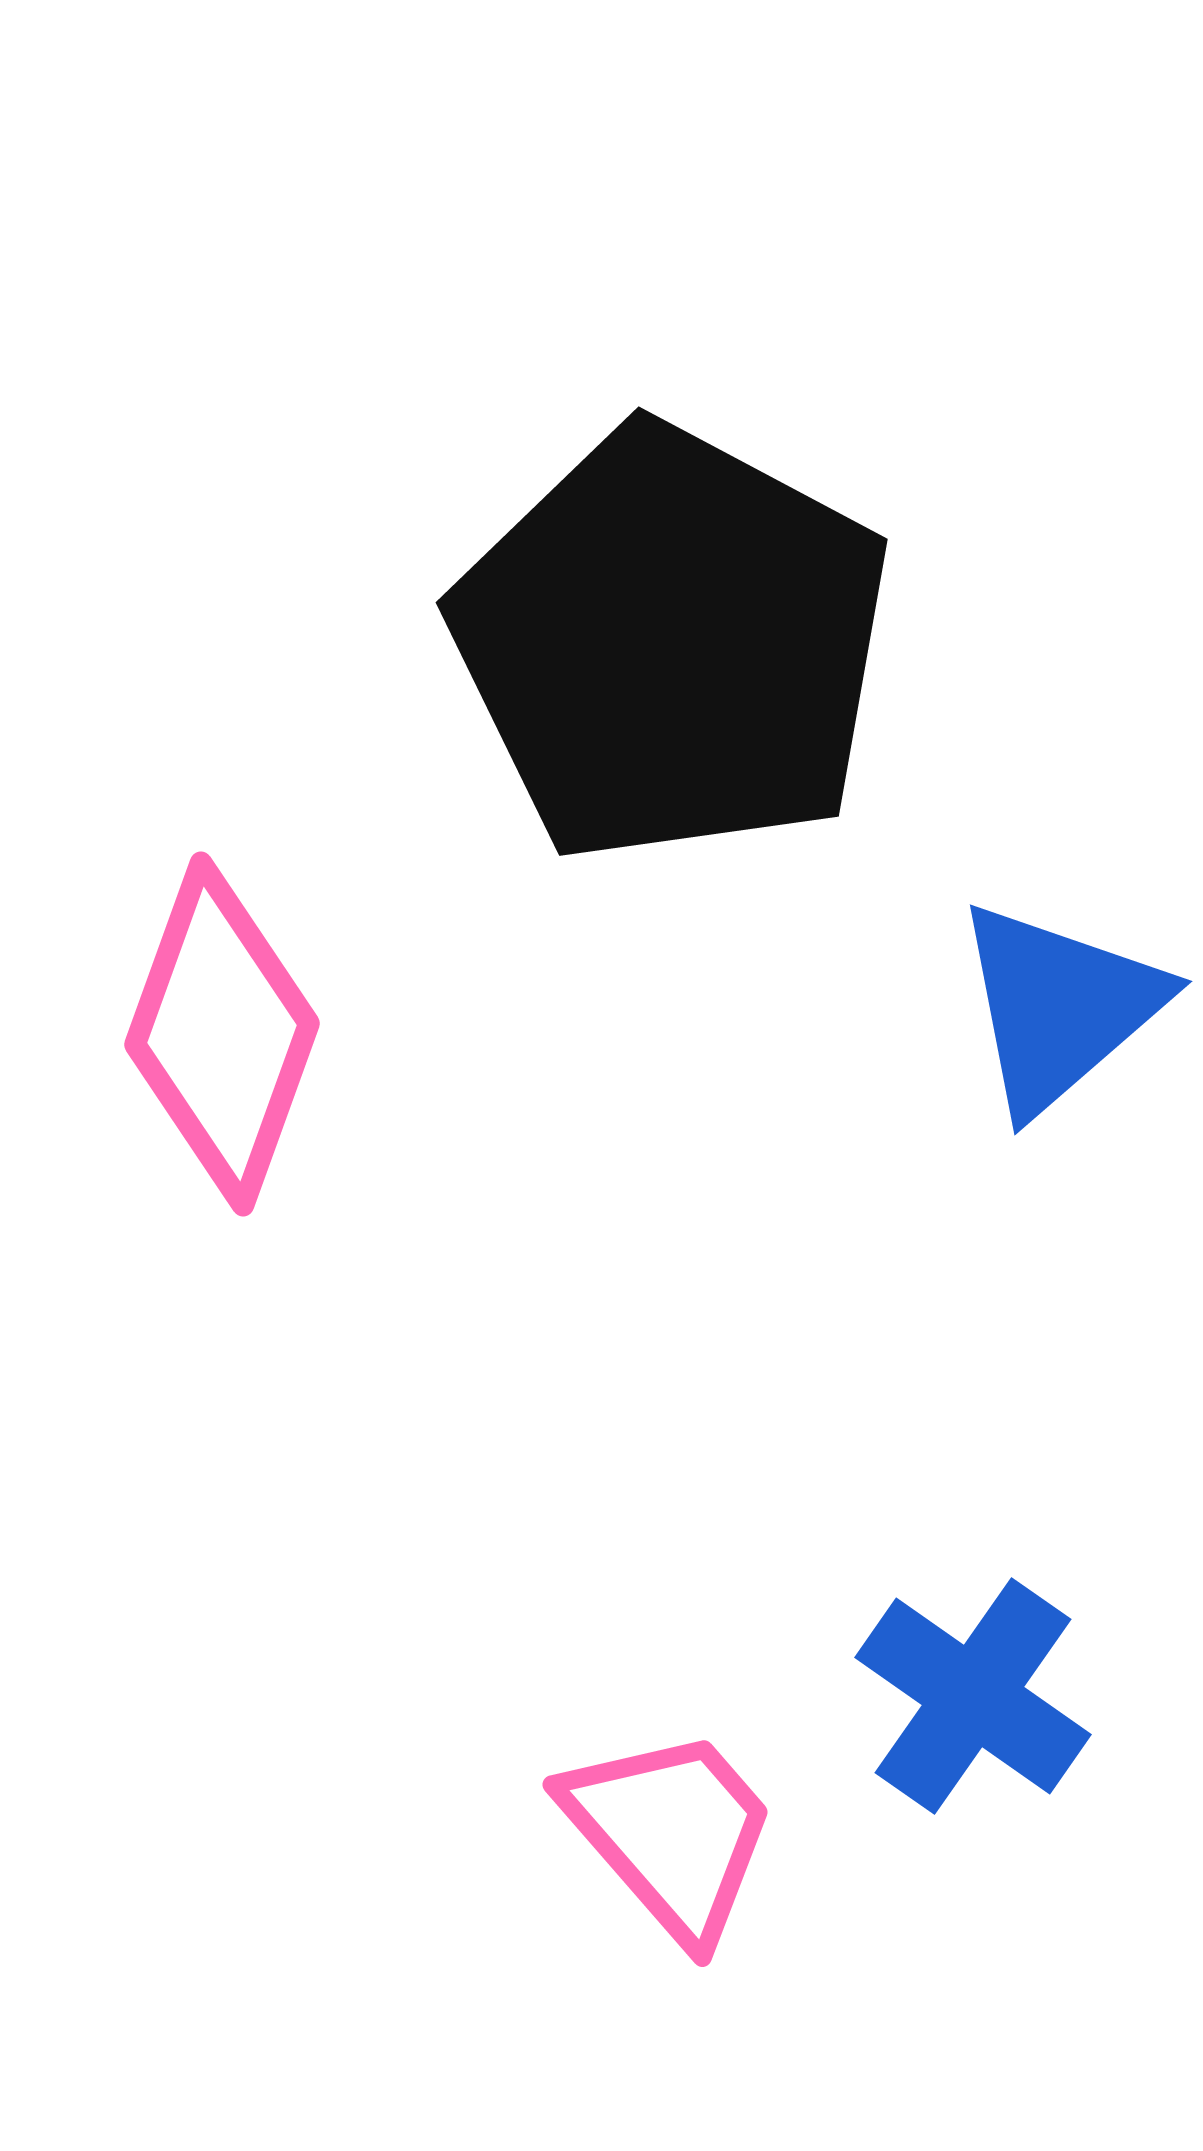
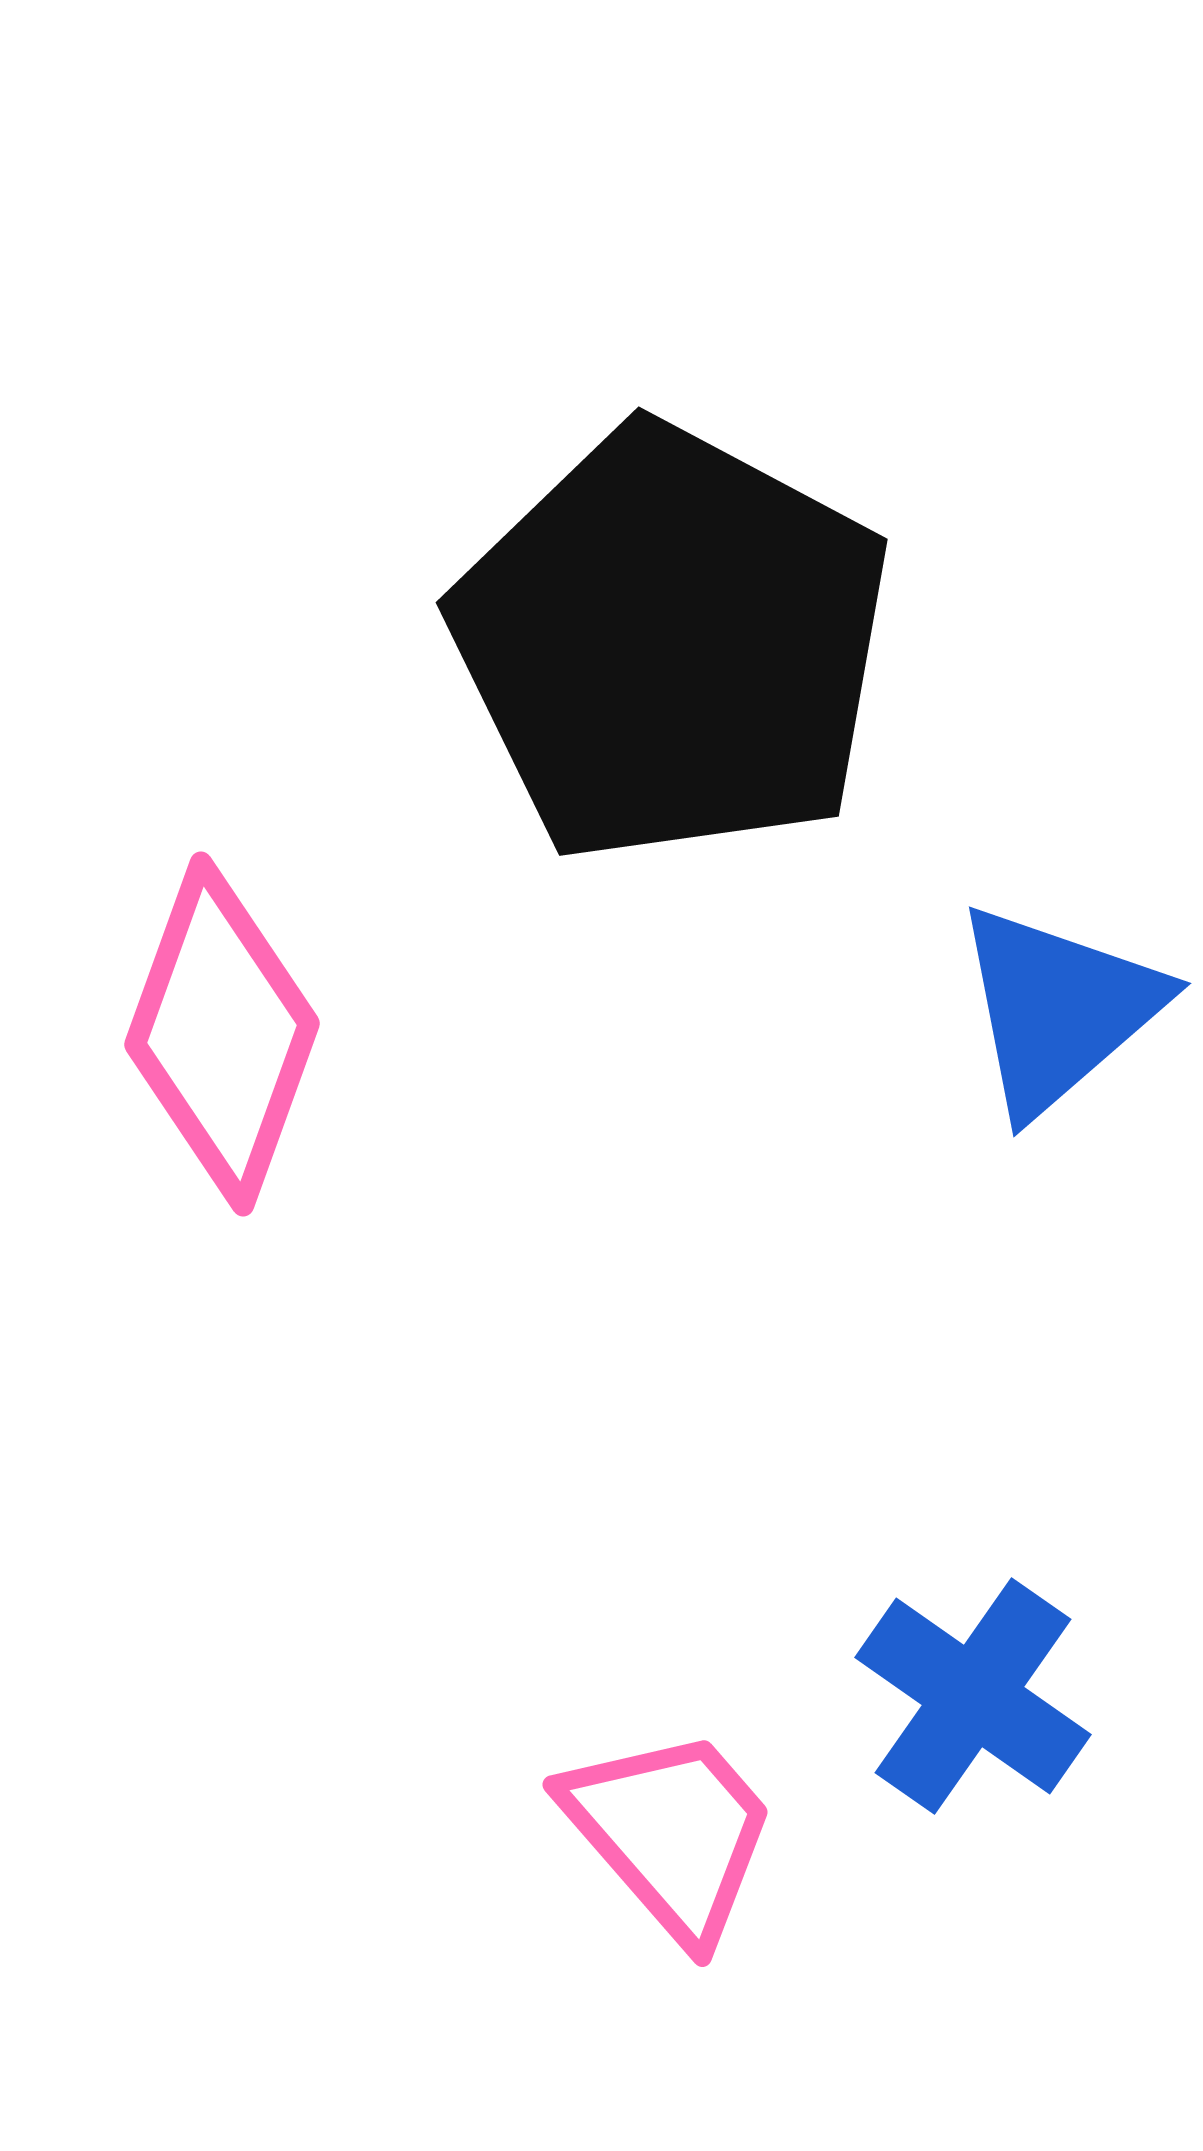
blue triangle: moved 1 px left, 2 px down
